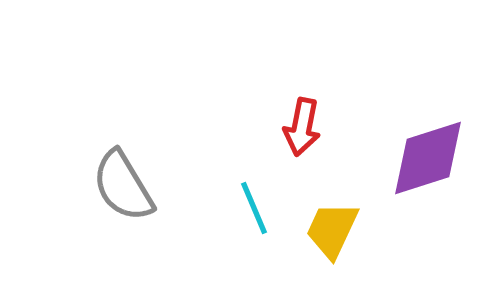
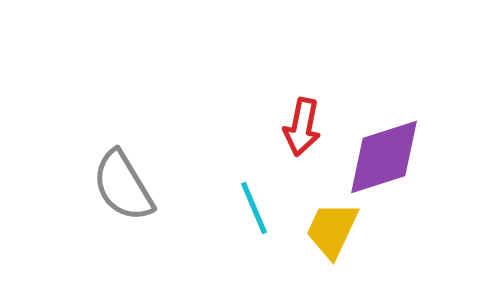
purple diamond: moved 44 px left, 1 px up
